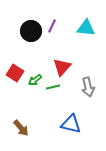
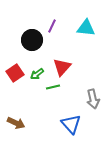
black circle: moved 1 px right, 9 px down
red square: rotated 24 degrees clockwise
green arrow: moved 2 px right, 6 px up
gray arrow: moved 5 px right, 12 px down
blue triangle: rotated 35 degrees clockwise
brown arrow: moved 5 px left, 5 px up; rotated 24 degrees counterclockwise
